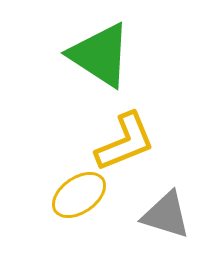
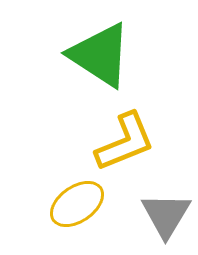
yellow ellipse: moved 2 px left, 9 px down
gray triangle: rotated 44 degrees clockwise
